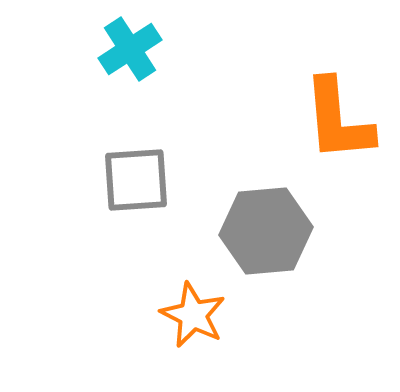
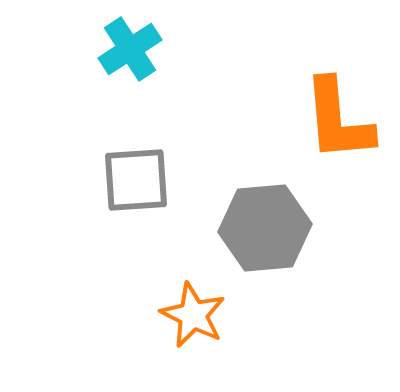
gray hexagon: moved 1 px left, 3 px up
